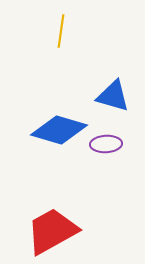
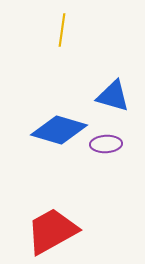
yellow line: moved 1 px right, 1 px up
